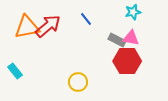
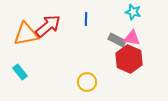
cyan star: rotated 28 degrees clockwise
blue line: rotated 40 degrees clockwise
orange triangle: moved 1 px left, 7 px down
pink triangle: moved 1 px right
red hexagon: moved 2 px right, 2 px up; rotated 24 degrees clockwise
cyan rectangle: moved 5 px right, 1 px down
yellow circle: moved 9 px right
